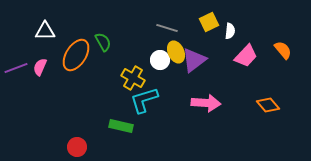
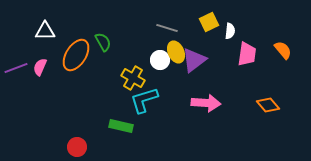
pink trapezoid: moved 1 px right, 2 px up; rotated 35 degrees counterclockwise
